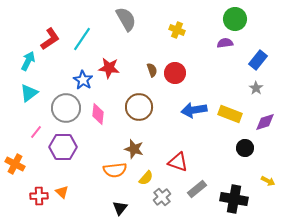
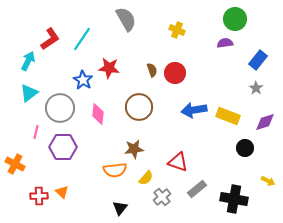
gray circle: moved 6 px left
yellow rectangle: moved 2 px left, 2 px down
pink line: rotated 24 degrees counterclockwise
brown star: rotated 24 degrees counterclockwise
